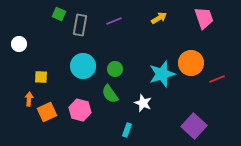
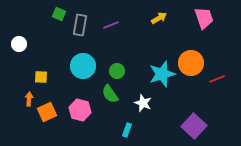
purple line: moved 3 px left, 4 px down
green circle: moved 2 px right, 2 px down
